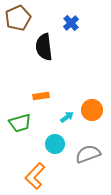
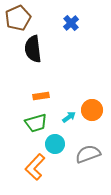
black semicircle: moved 11 px left, 2 px down
cyan arrow: moved 2 px right
green trapezoid: moved 16 px right
orange L-shape: moved 9 px up
